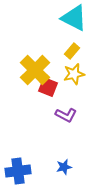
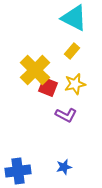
yellow star: moved 1 px right, 10 px down
